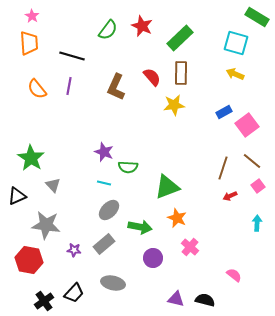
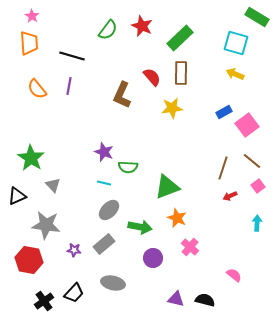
brown L-shape at (116, 87): moved 6 px right, 8 px down
yellow star at (174, 105): moved 2 px left, 3 px down
